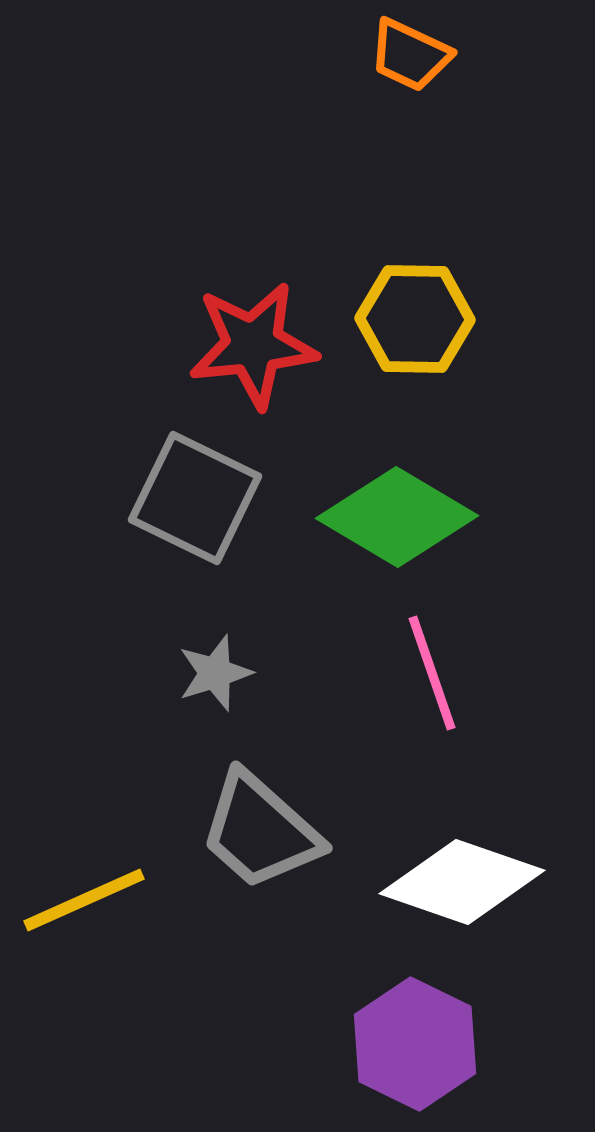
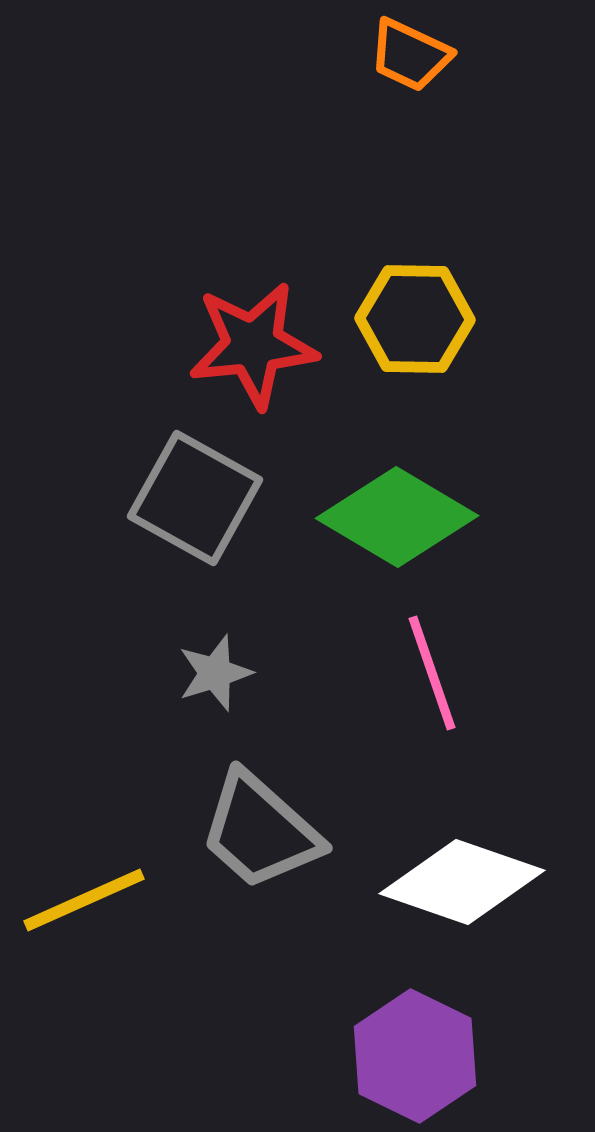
gray square: rotated 3 degrees clockwise
purple hexagon: moved 12 px down
